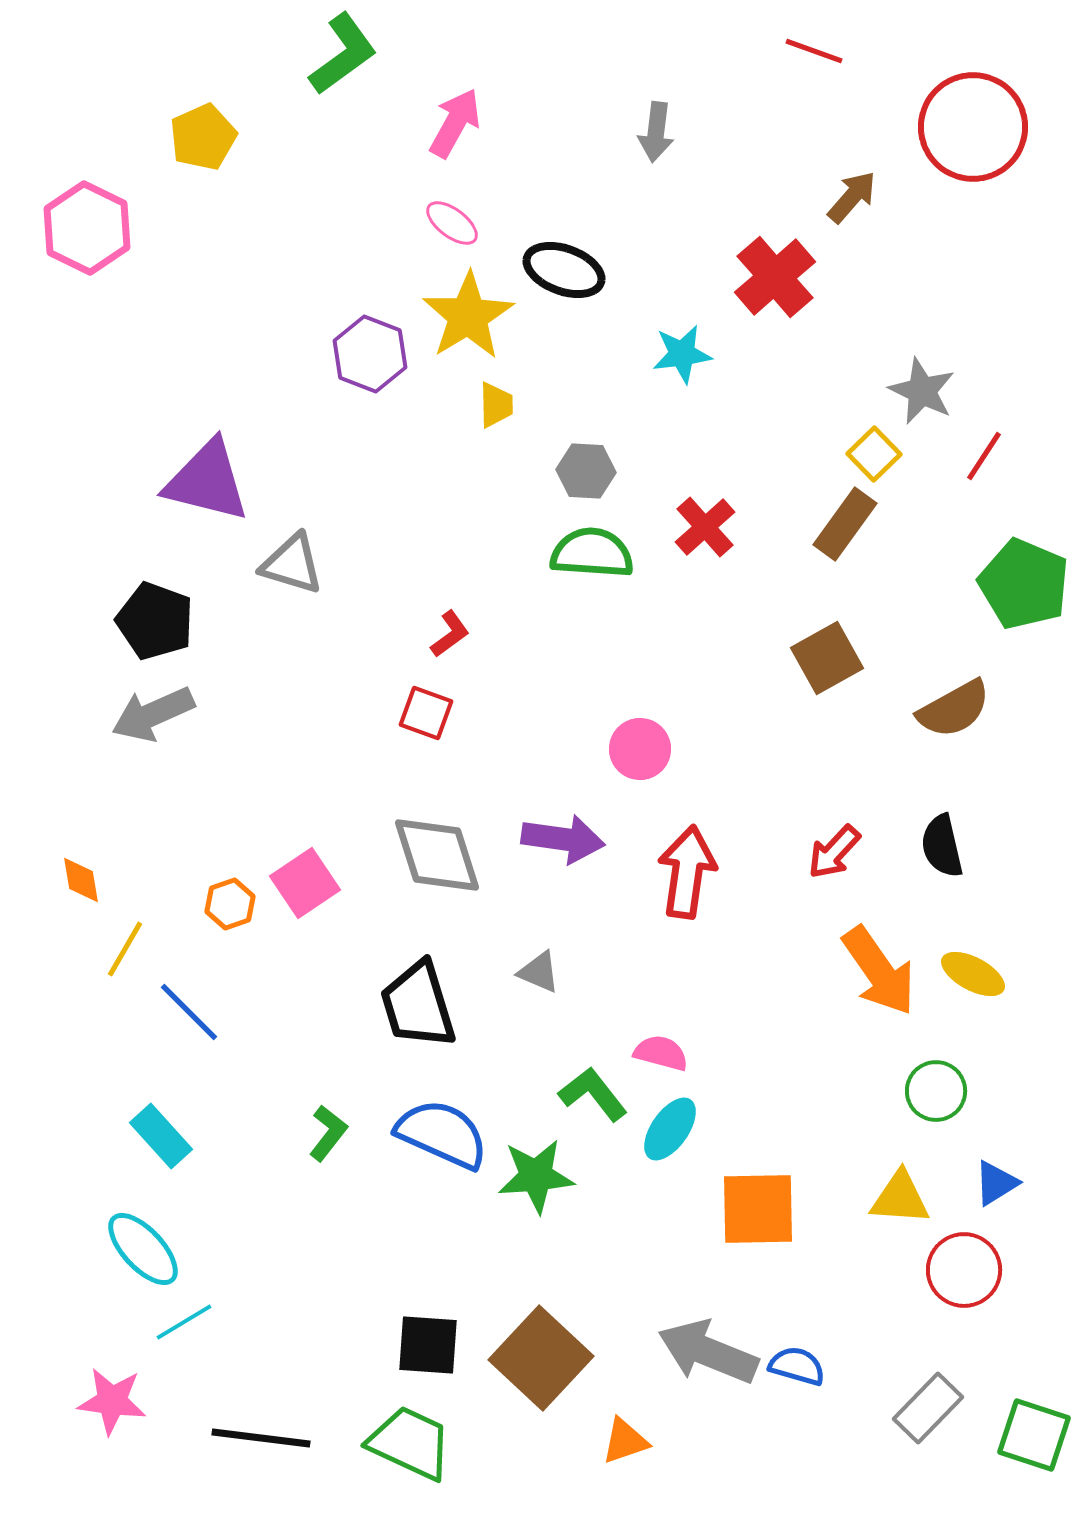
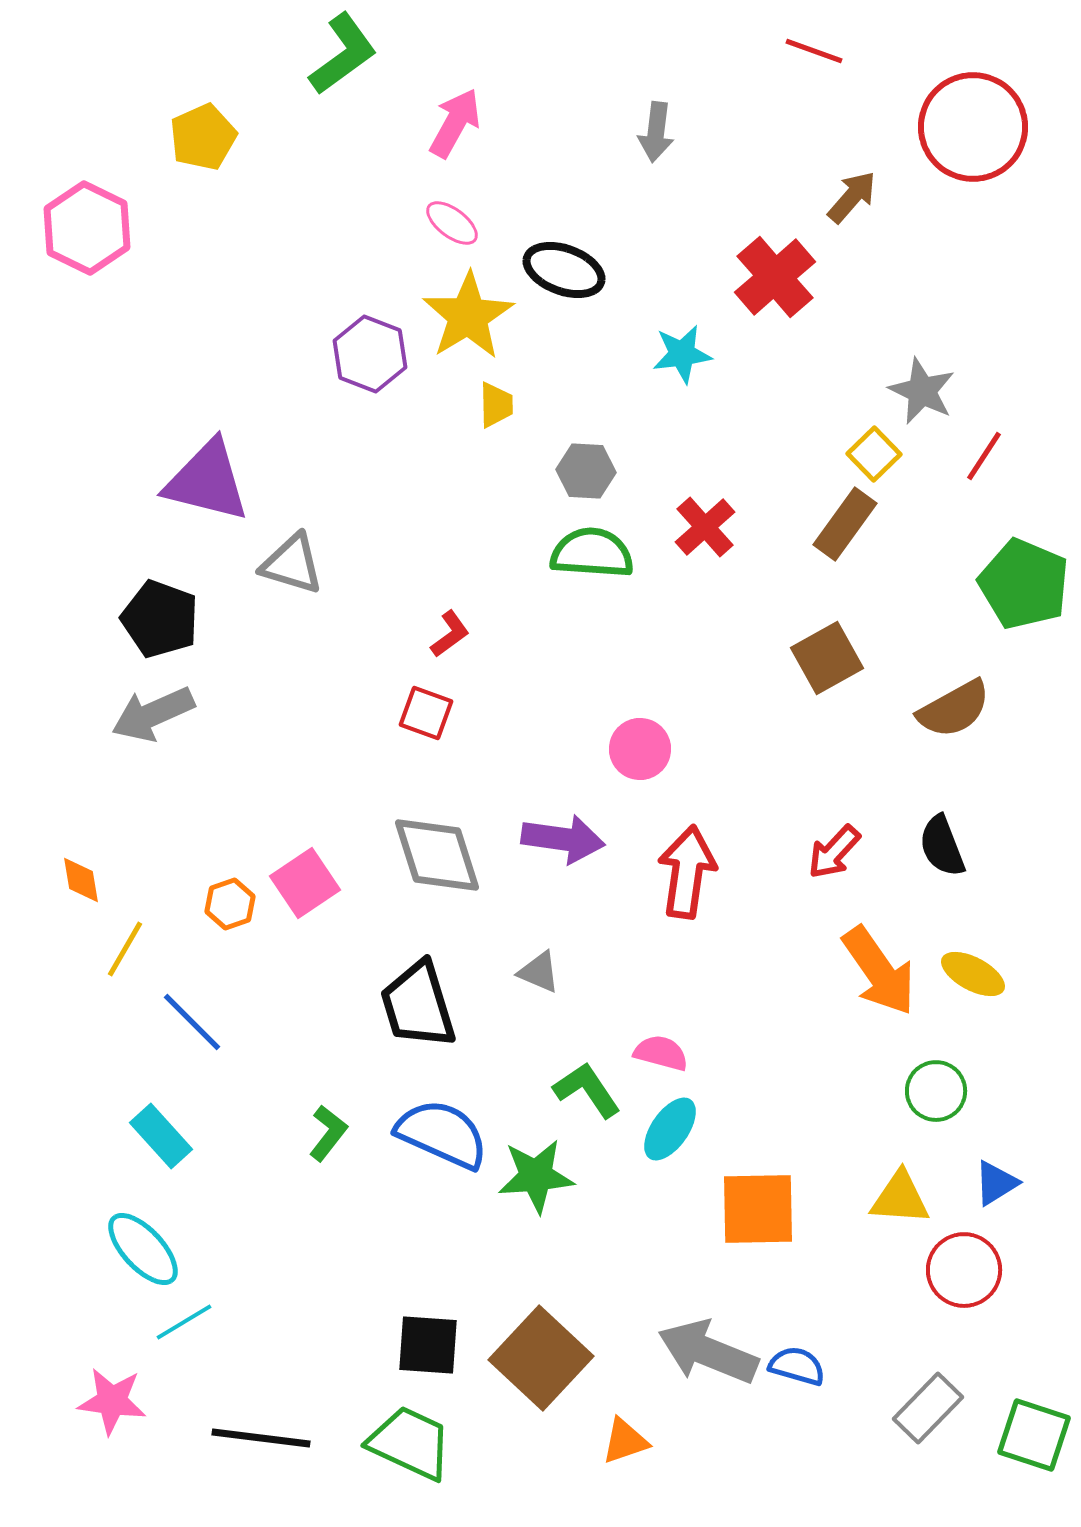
black pentagon at (155, 621): moved 5 px right, 2 px up
black semicircle at (942, 846): rotated 8 degrees counterclockwise
blue line at (189, 1012): moved 3 px right, 10 px down
green L-shape at (593, 1094): moved 6 px left, 4 px up; rotated 4 degrees clockwise
